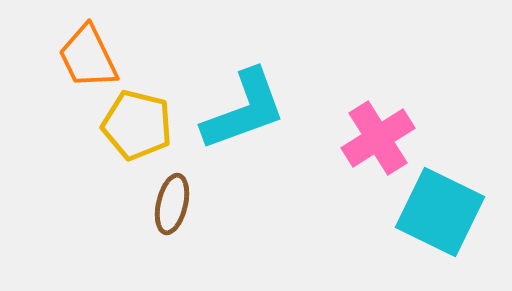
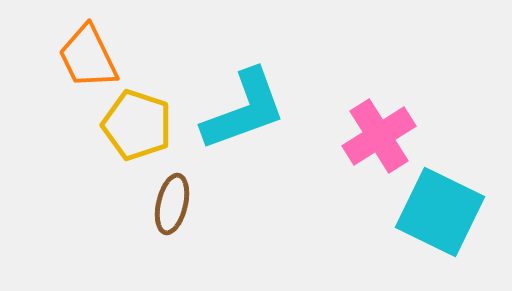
yellow pentagon: rotated 4 degrees clockwise
pink cross: moved 1 px right, 2 px up
